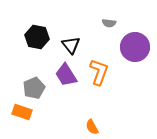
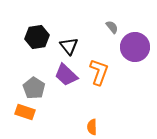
gray semicircle: moved 3 px right, 4 px down; rotated 136 degrees counterclockwise
black hexagon: rotated 20 degrees counterclockwise
black triangle: moved 2 px left, 1 px down
purple trapezoid: rotated 15 degrees counterclockwise
gray pentagon: rotated 15 degrees counterclockwise
orange rectangle: moved 3 px right
orange semicircle: rotated 28 degrees clockwise
